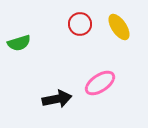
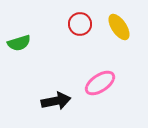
black arrow: moved 1 px left, 2 px down
